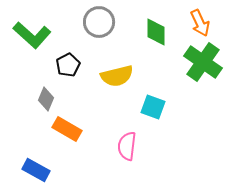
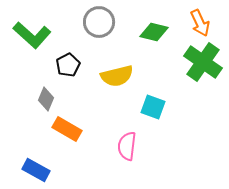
green diamond: moved 2 px left; rotated 76 degrees counterclockwise
